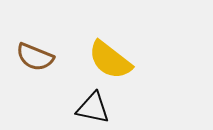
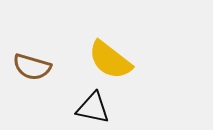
brown semicircle: moved 3 px left, 10 px down; rotated 6 degrees counterclockwise
